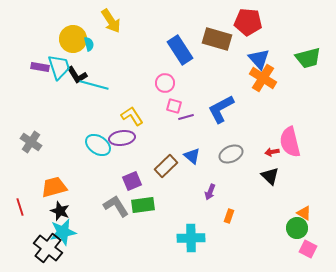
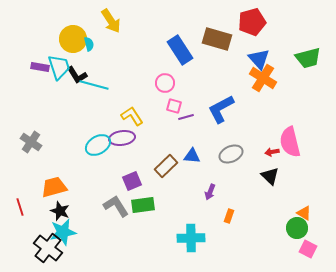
red pentagon at (248, 22): moved 4 px right; rotated 20 degrees counterclockwise
cyan ellipse at (98, 145): rotated 65 degrees counterclockwise
blue triangle at (192, 156): rotated 36 degrees counterclockwise
